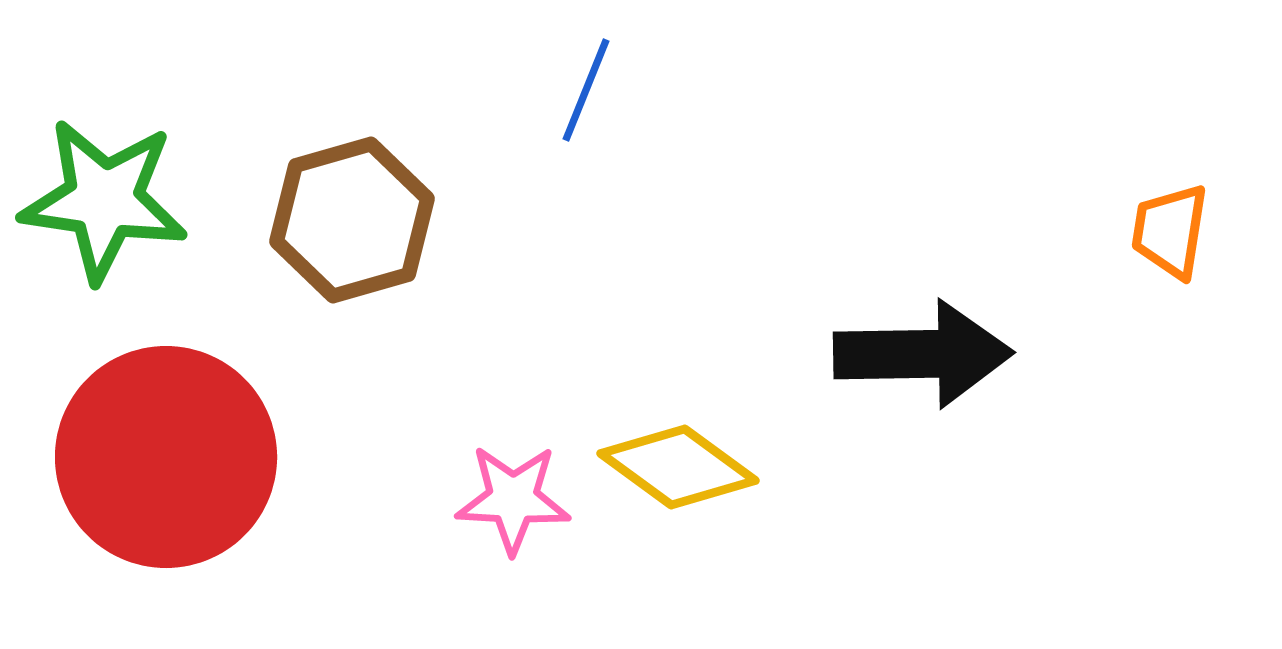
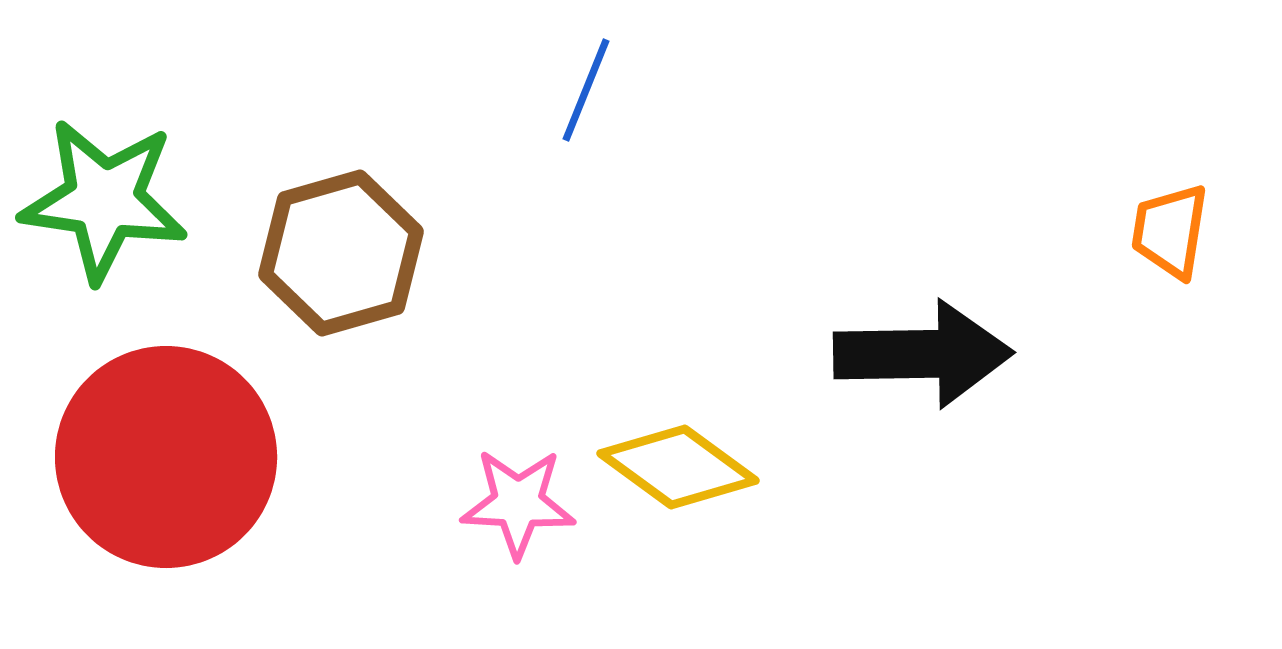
brown hexagon: moved 11 px left, 33 px down
pink star: moved 5 px right, 4 px down
